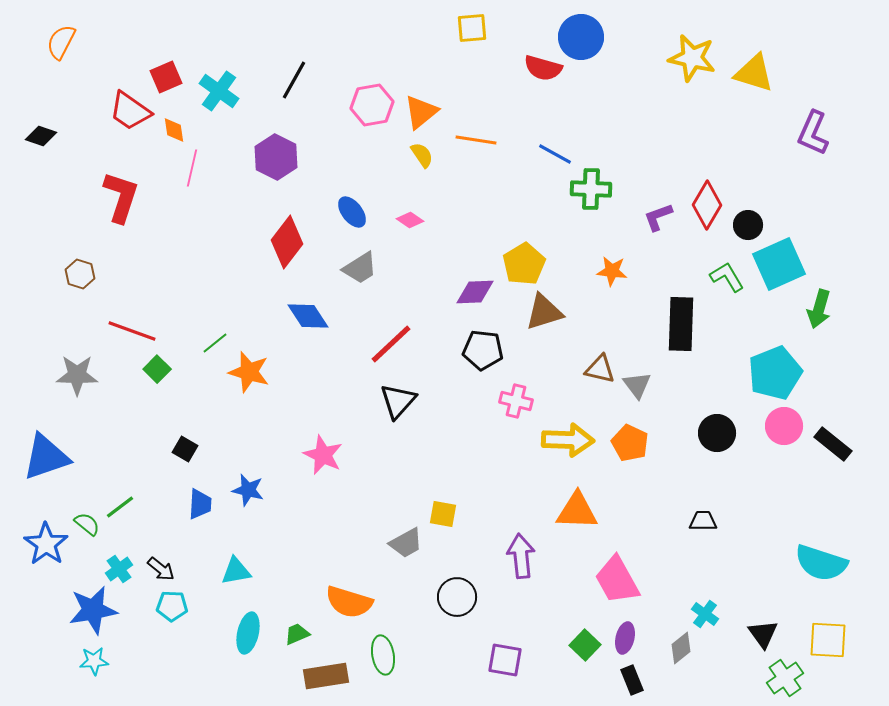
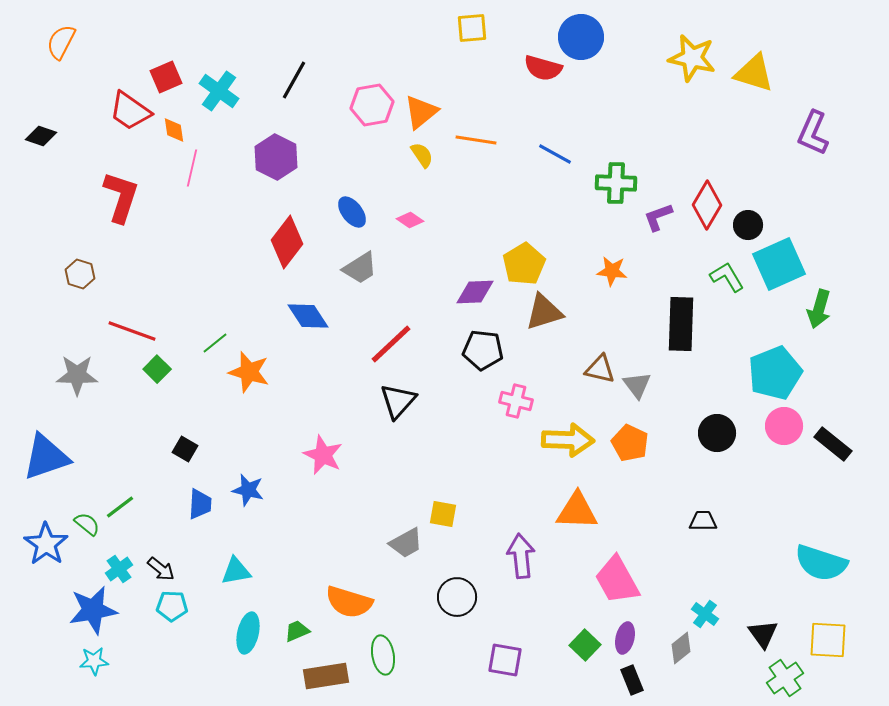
green cross at (591, 189): moved 25 px right, 6 px up
green trapezoid at (297, 634): moved 3 px up
